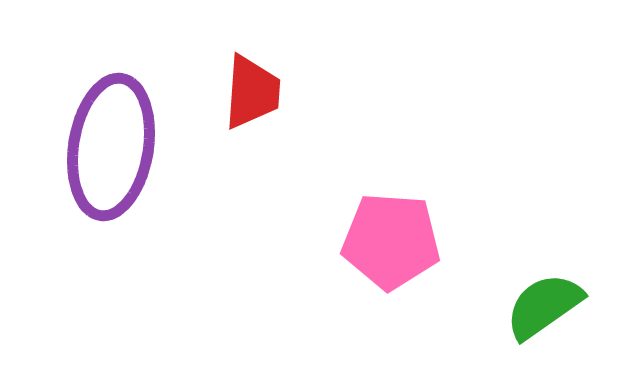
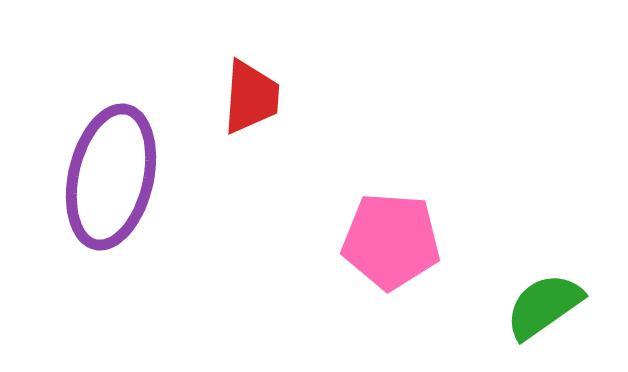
red trapezoid: moved 1 px left, 5 px down
purple ellipse: moved 30 px down; rotated 4 degrees clockwise
